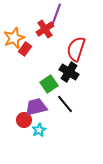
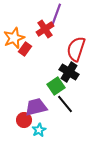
green square: moved 7 px right, 2 px down
